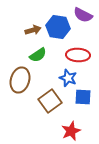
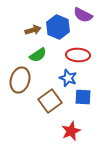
blue hexagon: rotated 15 degrees clockwise
